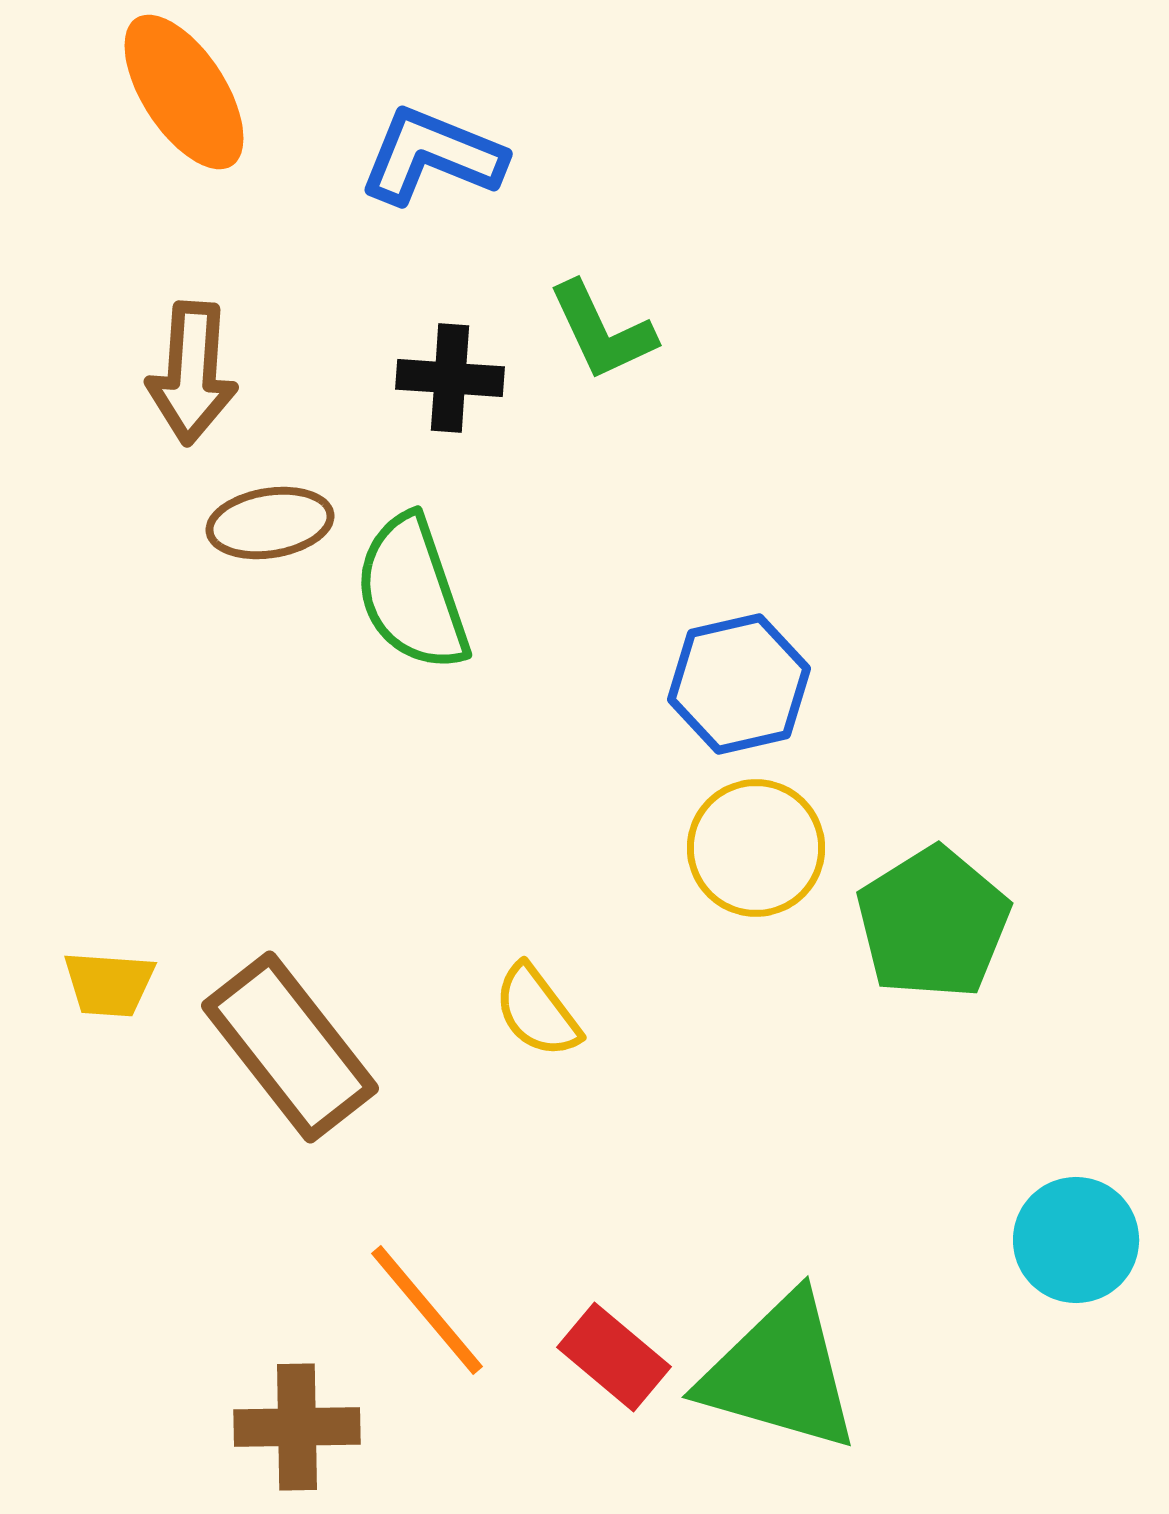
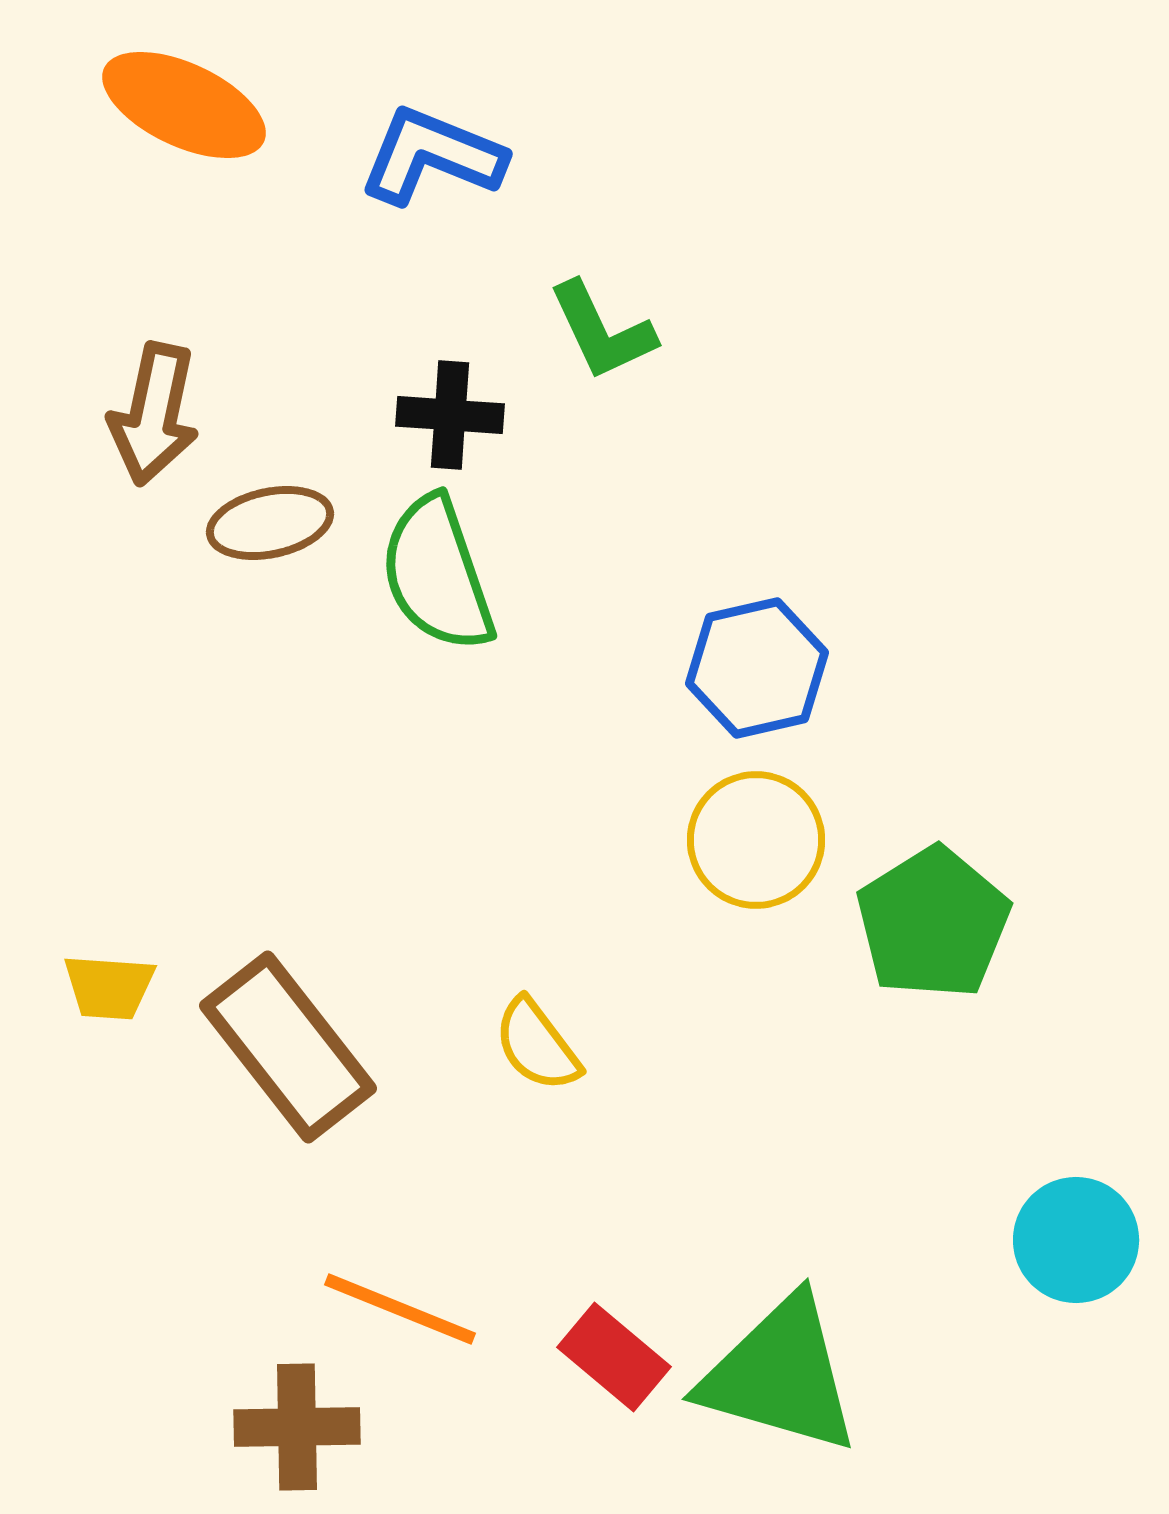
orange ellipse: moved 13 px down; rotated 32 degrees counterclockwise
brown arrow: moved 38 px left, 41 px down; rotated 8 degrees clockwise
black cross: moved 37 px down
brown ellipse: rotated 3 degrees counterclockwise
green semicircle: moved 25 px right, 19 px up
blue hexagon: moved 18 px right, 16 px up
yellow circle: moved 8 px up
yellow trapezoid: moved 3 px down
yellow semicircle: moved 34 px down
brown rectangle: moved 2 px left
orange line: moved 27 px left, 1 px up; rotated 28 degrees counterclockwise
green triangle: moved 2 px down
